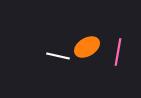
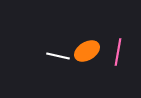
orange ellipse: moved 4 px down
